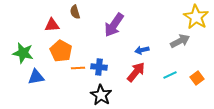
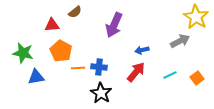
brown semicircle: rotated 112 degrees counterclockwise
purple arrow: rotated 10 degrees counterclockwise
black star: moved 2 px up
